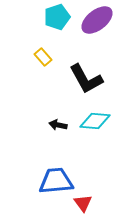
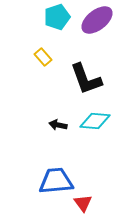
black L-shape: rotated 9 degrees clockwise
